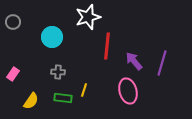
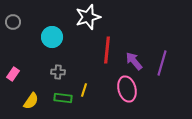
red line: moved 4 px down
pink ellipse: moved 1 px left, 2 px up
